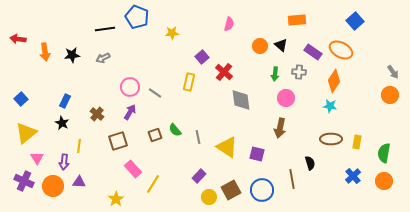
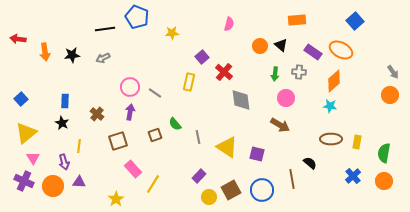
orange diamond at (334, 81): rotated 15 degrees clockwise
blue rectangle at (65, 101): rotated 24 degrees counterclockwise
purple arrow at (130, 112): rotated 21 degrees counterclockwise
brown arrow at (280, 128): moved 3 px up; rotated 72 degrees counterclockwise
green semicircle at (175, 130): moved 6 px up
pink triangle at (37, 158): moved 4 px left
purple arrow at (64, 162): rotated 21 degrees counterclockwise
black semicircle at (310, 163): rotated 32 degrees counterclockwise
